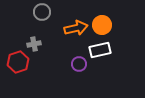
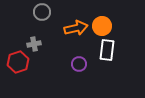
orange circle: moved 1 px down
white rectangle: moved 7 px right; rotated 70 degrees counterclockwise
